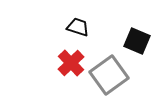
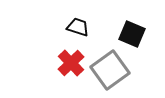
black square: moved 5 px left, 7 px up
gray square: moved 1 px right, 5 px up
